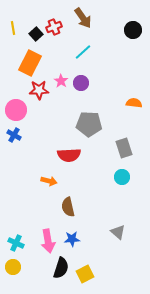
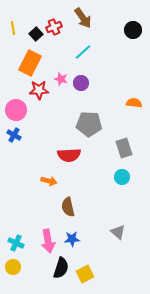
pink star: moved 2 px up; rotated 16 degrees counterclockwise
